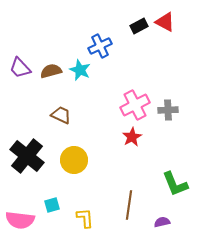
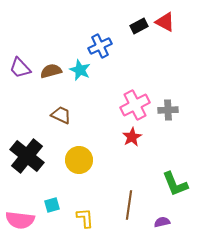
yellow circle: moved 5 px right
